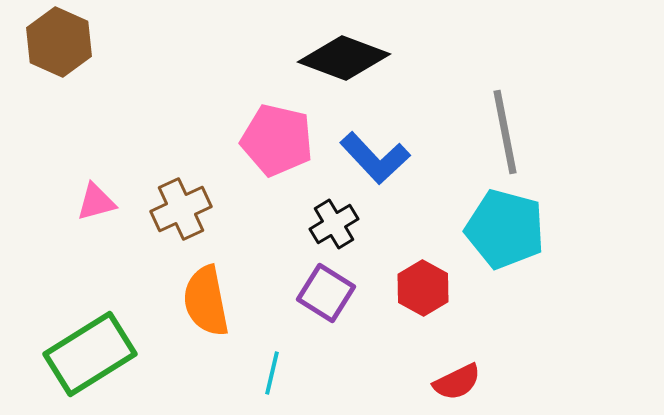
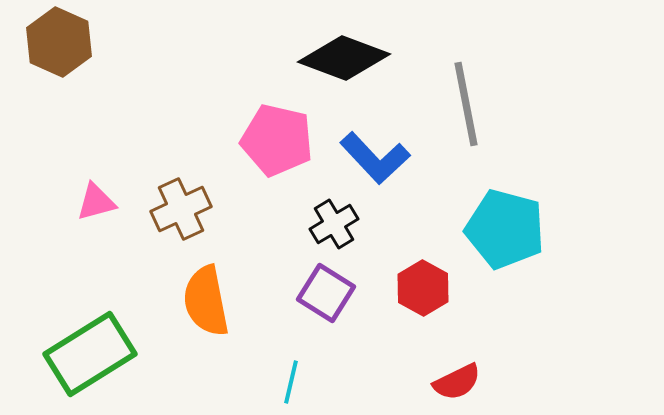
gray line: moved 39 px left, 28 px up
cyan line: moved 19 px right, 9 px down
